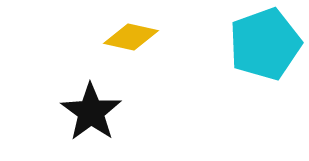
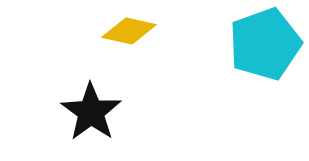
yellow diamond: moved 2 px left, 6 px up
